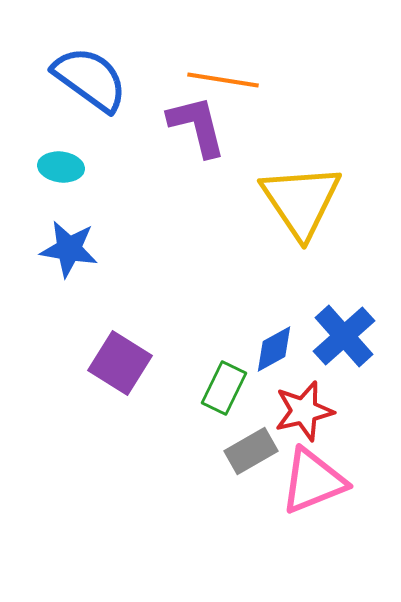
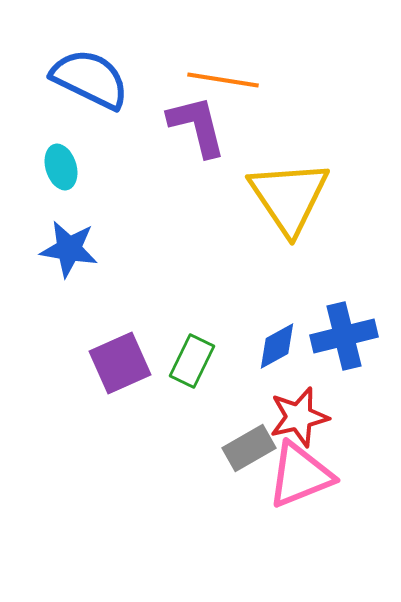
blue semicircle: rotated 10 degrees counterclockwise
cyan ellipse: rotated 66 degrees clockwise
yellow triangle: moved 12 px left, 4 px up
blue cross: rotated 28 degrees clockwise
blue diamond: moved 3 px right, 3 px up
purple square: rotated 34 degrees clockwise
green rectangle: moved 32 px left, 27 px up
red star: moved 5 px left, 6 px down
gray rectangle: moved 2 px left, 3 px up
pink triangle: moved 13 px left, 6 px up
